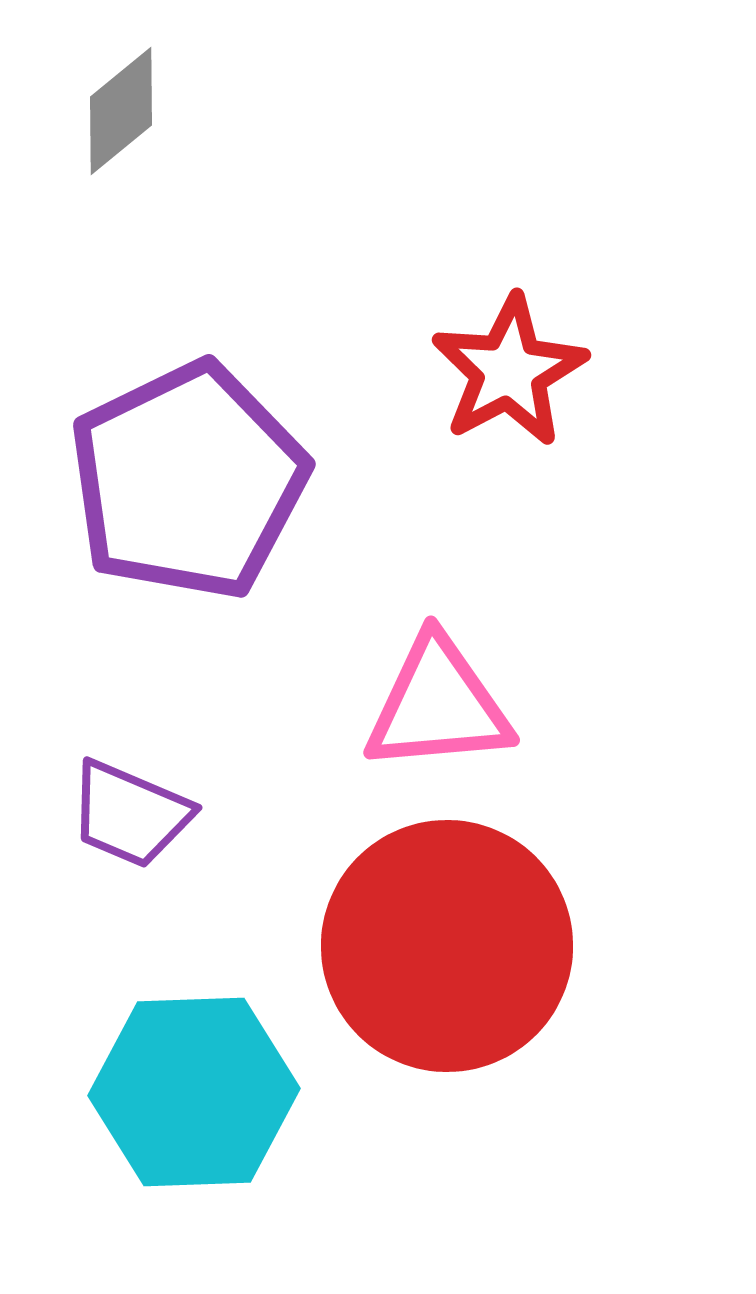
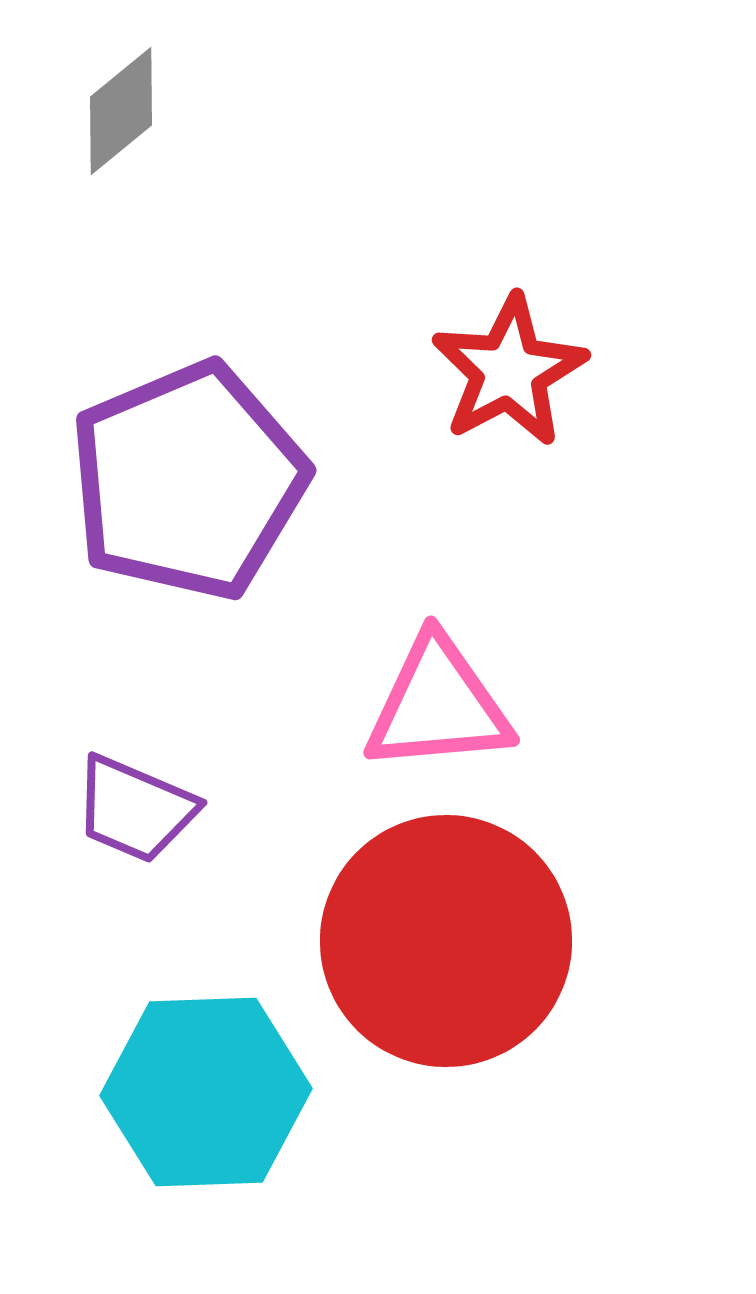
purple pentagon: rotated 3 degrees clockwise
purple trapezoid: moved 5 px right, 5 px up
red circle: moved 1 px left, 5 px up
cyan hexagon: moved 12 px right
